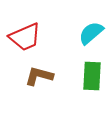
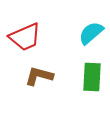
green rectangle: moved 1 px down
